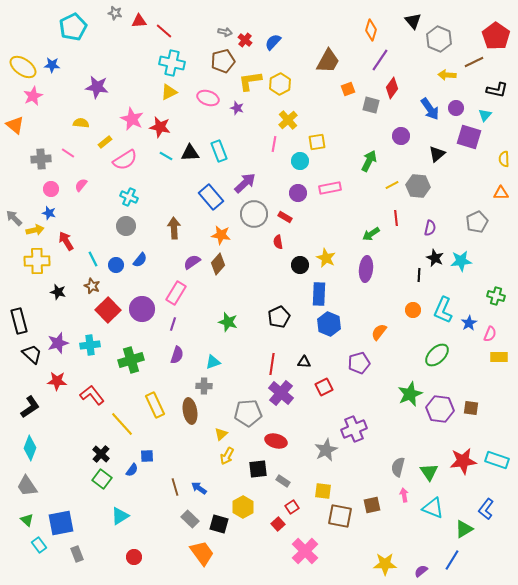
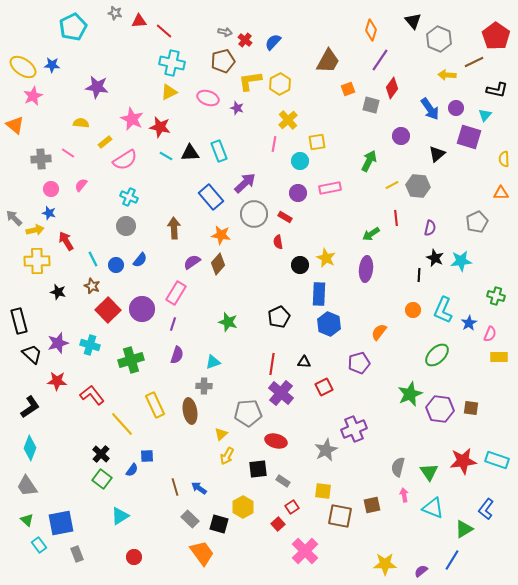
cyan cross at (90, 345): rotated 24 degrees clockwise
